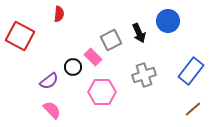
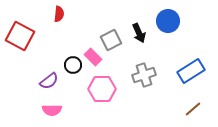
black circle: moved 2 px up
blue rectangle: rotated 20 degrees clockwise
pink hexagon: moved 3 px up
pink semicircle: rotated 132 degrees clockwise
